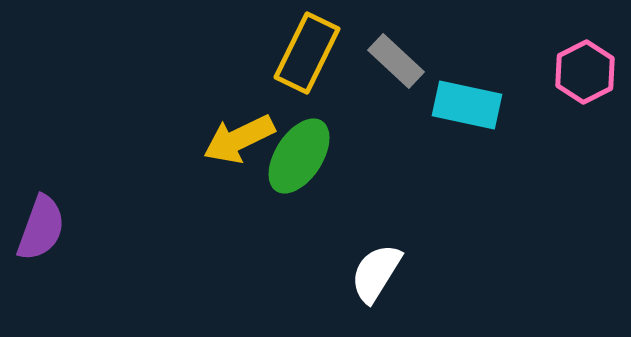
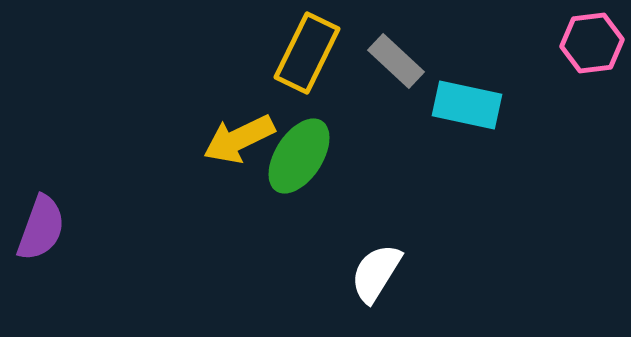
pink hexagon: moved 7 px right, 29 px up; rotated 20 degrees clockwise
